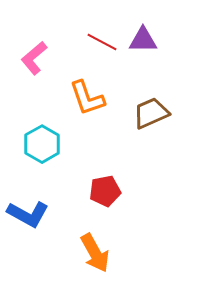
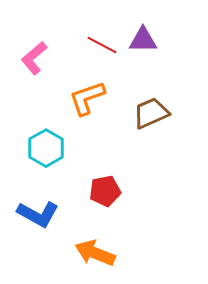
red line: moved 3 px down
orange L-shape: rotated 90 degrees clockwise
cyan hexagon: moved 4 px right, 4 px down
blue L-shape: moved 10 px right
orange arrow: rotated 141 degrees clockwise
